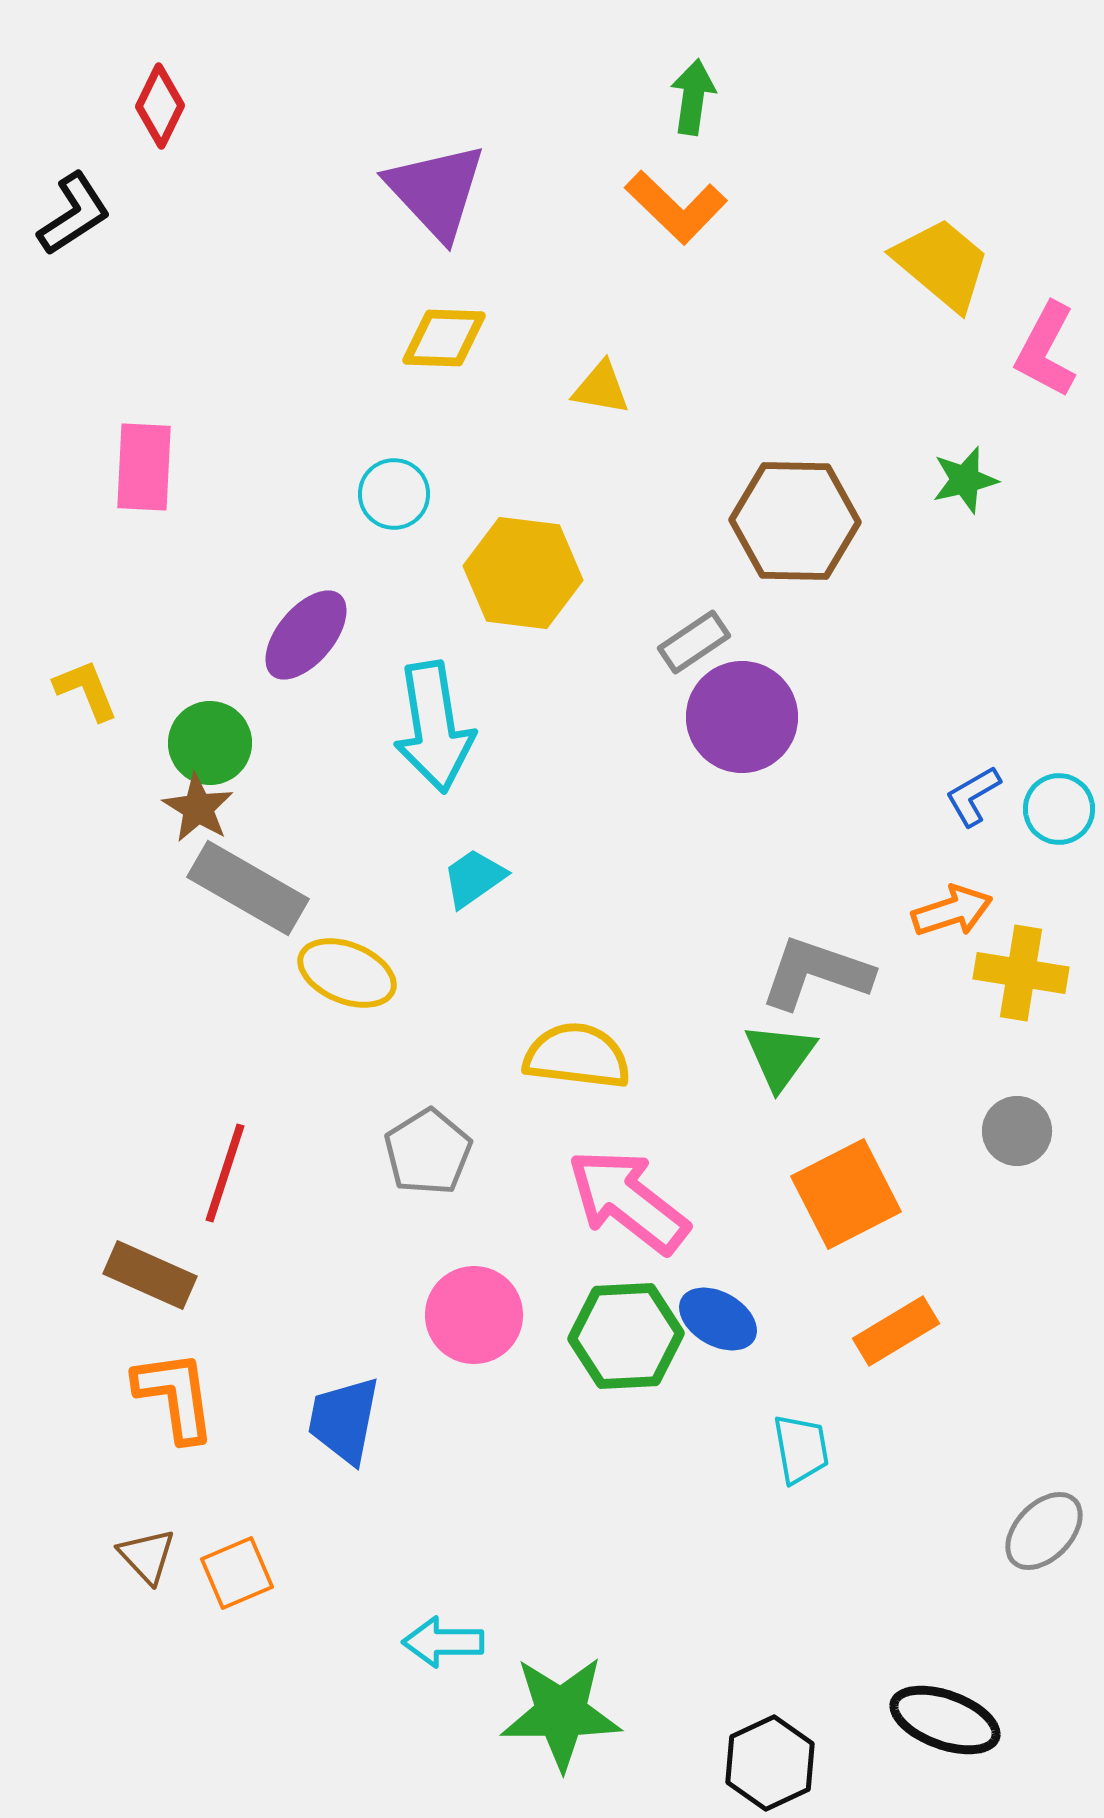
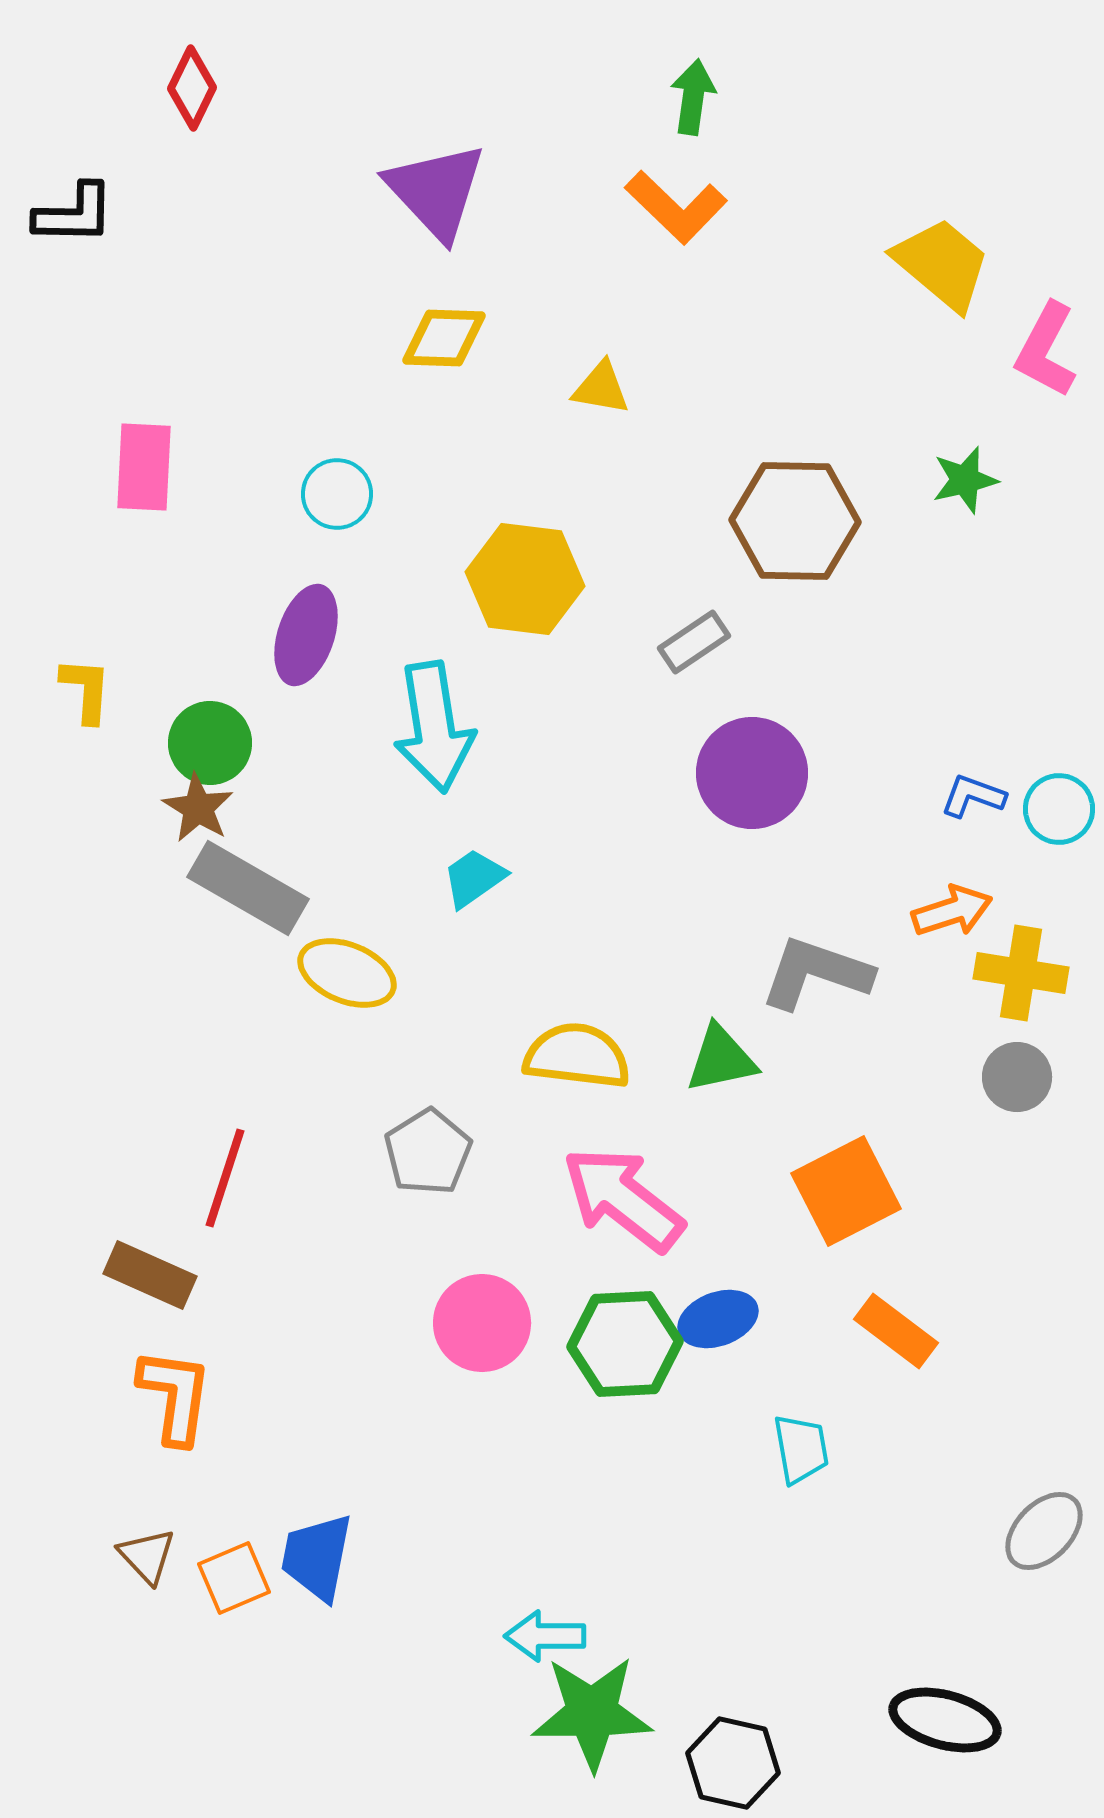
red diamond at (160, 106): moved 32 px right, 18 px up
black L-shape at (74, 214): rotated 34 degrees clockwise
cyan circle at (394, 494): moved 57 px left
yellow hexagon at (523, 573): moved 2 px right, 6 px down
purple ellipse at (306, 635): rotated 22 degrees counterclockwise
yellow L-shape at (86, 690): rotated 26 degrees clockwise
purple circle at (742, 717): moved 10 px right, 56 px down
blue L-shape at (973, 796): rotated 50 degrees clockwise
green triangle at (780, 1056): moved 59 px left, 3 px down; rotated 42 degrees clockwise
gray circle at (1017, 1131): moved 54 px up
red line at (225, 1173): moved 5 px down
orange square at (846, 1194): moved 3 px up
pink arrow at (628, 1201): moved 5 px left, 2 px up
pink circle at (474, 1315): moved 8 px right, 8 px down
blue ellipse at (718, 1319): rotated 50 degrees counterclockwise
orange rectangle at (896, 1331): rotated 68 degrees clockwise
green hexagon at (626, 1336): moved 1 px left, 8 px down
orange L-shape at (175, 1396): rotated 16 degrees clockwise
blue trapezoid at (344, 1420): moved 27 px left, 137 px down
orange square at (237, 1573): moved 3 px left, 5 px down
cyan arrow at (443, 1642): moved 102 px right, 6 px up
green star at (561, 1713): moved 31 px right
black ellipse at (945, 1720): rotated 5 degrees counterclockwise
black hexagon at (770, 1763): moved 37 px left; rotated 22 degrees counterclockwise
